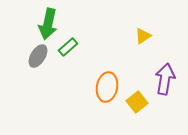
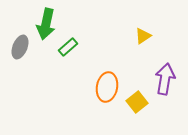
green arrow: moved 2 px left
gray ellipse: moved 18 px left, 9 px up; rotated 10 degrees counterclockwise
